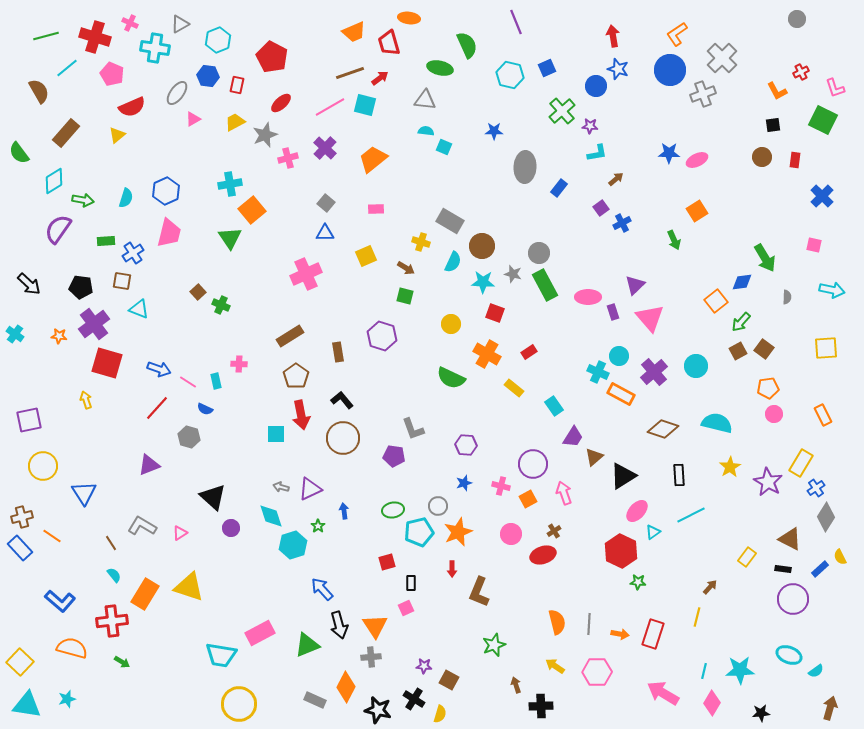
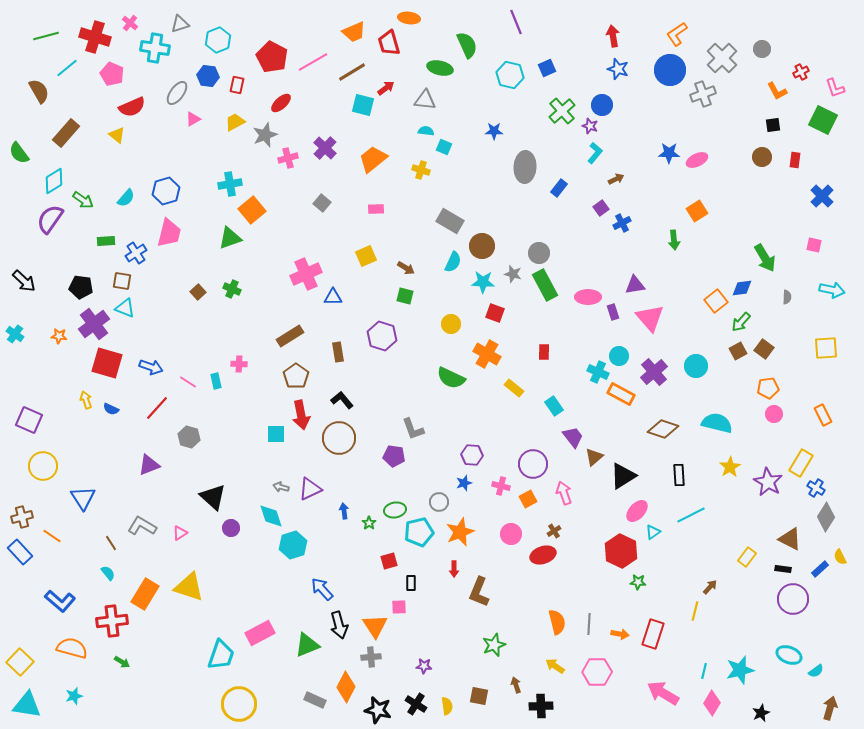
gray circle at (797, 19): moved 35 px left, 30 px down
pink cross at (130, 23): rotated 14 degrees clockwise
gray triangle at (180, 24): rotated 12 degrees clockwise
brown line at (350, 73): moved 2 px right, 1 px up; rotated 12 degrees counterclockwise
red arrow at (380, 78): moved 6 px right, 10 px down
blue circle at (596, 86): moved 6 px right, 19 px down
cyan square at (365, 105): moved 2 px left
pink line at (330, 107): moved 17 px left, 45 px up
purple star at (590, 126): rotated 14 degrees clockwise
yellow triangle at (117, 135): rotated 42 degrees counterclockwise
cyan L-shape at (597, 153): moved 2 px left; rotated 40 degrees counterclockwise
brown arrow at (616, 179): rotated 14 degrees clockwise
blue hexagon at (166, 191): rotated 8 degrees clockwise
cyan semicircle at (126, 198): rotated 24 degrees clockwise
green arrow at (83, 200): rotated 25 degrees clockwise
gray square at (326, 203): moved 4 px left
purple semicircle at (58, 229): moved 8 px left, 10 px up
blue triangle at (325, 233): moved 8 px right, 64 px down
green triangle at (230, 238): rotated 45 degrees clockwise
green arrow at (674, 240): rotated 18 degrees clockwise
yellow cross at (421, 242): moved 72 px up
blue cross at (133, 253): moved 3 px right
blue diamond at (742, 282): moved 6 px down
black arrow at (29, 284): moved 5 px left, 3 px up
purple triangle at (635, 285): rotated 35 degrees clockwise
green cross at (221, 305): moved 11 px right, 16 px up
cyan triangle at (139, 309): moved 14 px left, 1 px up
red rectangle at (529, 352): moved 15 px right; rotated 56 degrees counterclockwise
blue arrow at (159, 369): moved 8 px left, 2 px up
blue semicircle at (205, 409): moved 94 px left
purple square at (29, 420): rotated 36 degrees clockwise
purple trapezoid at (573, 437): rotated 70 degrees counterclockwise
brown circle at (343, 438): moved 4 px left
purple hexagon at (466, 445): moved 6 px right, 10 px down
blue cross at (816, 488): rotated 24 degrees counterclockwise
blue triangle at (84, 493): moved 1 px left, 5 px down
gray circle at (438, 506): moved 1 px right, 4 px up
green ellipse at (393, 510): moved 2 px right
green star at (318, 526): moved 51 px right, 3 px up
orange star at (458, 532): moved 2 px right
blue rectangle at (20, 548): moved 4 px down
red square at (387, 562): moved 2 px right, 1 px up
red arrow at (452, 569): moved 2 px right
cyan semicircle at (114, 575): moved 6 px left, 2 px up
pink square at (406, 608): moved 7 px left, 1 px up; rotated 21 degrees clockwise
yellow line at (697, 617): moved 2 px left, 6 px up
cyan trapezoid at (221, 655): rotated 80 degrees counterclockwise
cyan star at (740, 670): rotated 12 degrees counterclockwise
brown square at (449, 680): moved 30 px right, 16 px down; rotated 18 degrees counterclockwise
cyan star at (67, 699): moved 7 px right, 3 px up
black cross at (414, 699): moved 2 px right, 5 px down
black star at (761, 713): rotated 18 degrees counterclockwise
yellow semicircle at (440, 714): moved 7 px right, 8 px up; rotated 24 degrees counterclockwise
